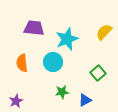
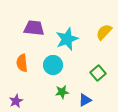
cyan circle: moved 3 px down
